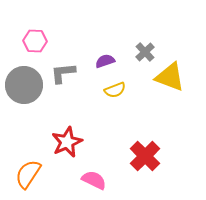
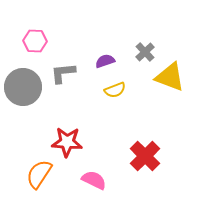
gray circle: moved 1 px left, 2 px down
red star: rotated 28 degrees clockwise
orange semicircle: moved 11 px right
